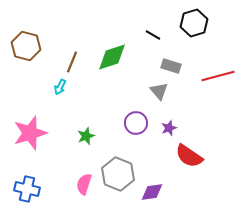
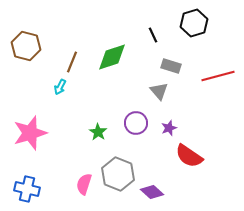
black line: rotated 35 degrees clockwise
green star: moved 12 px right, 4 px up; rotated 18 degrees counterclockwise
purple diamond: rotated 50 degrees clockwise
